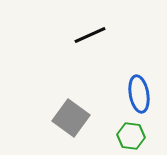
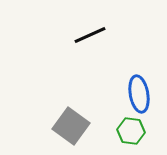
gray square: moved 8 px down
green hexagon: moved 5 px up
